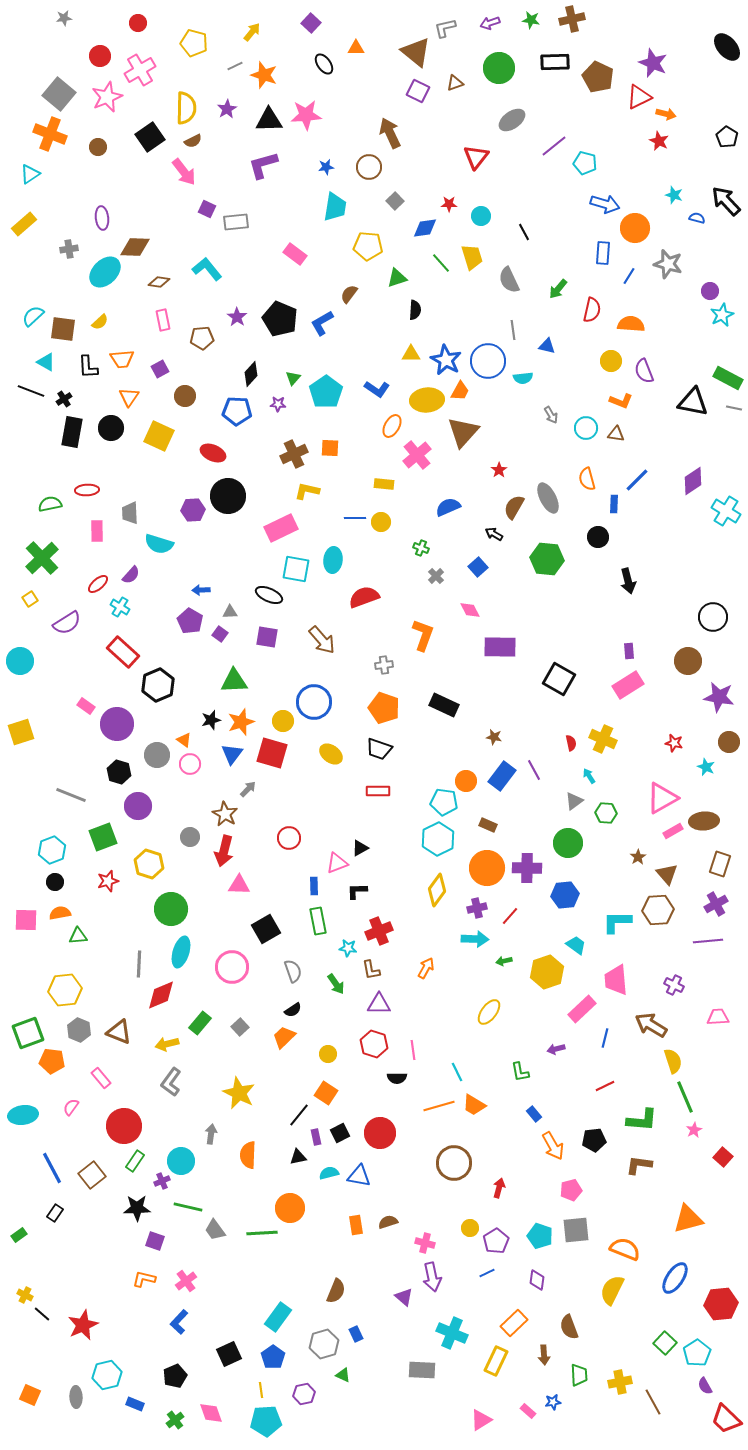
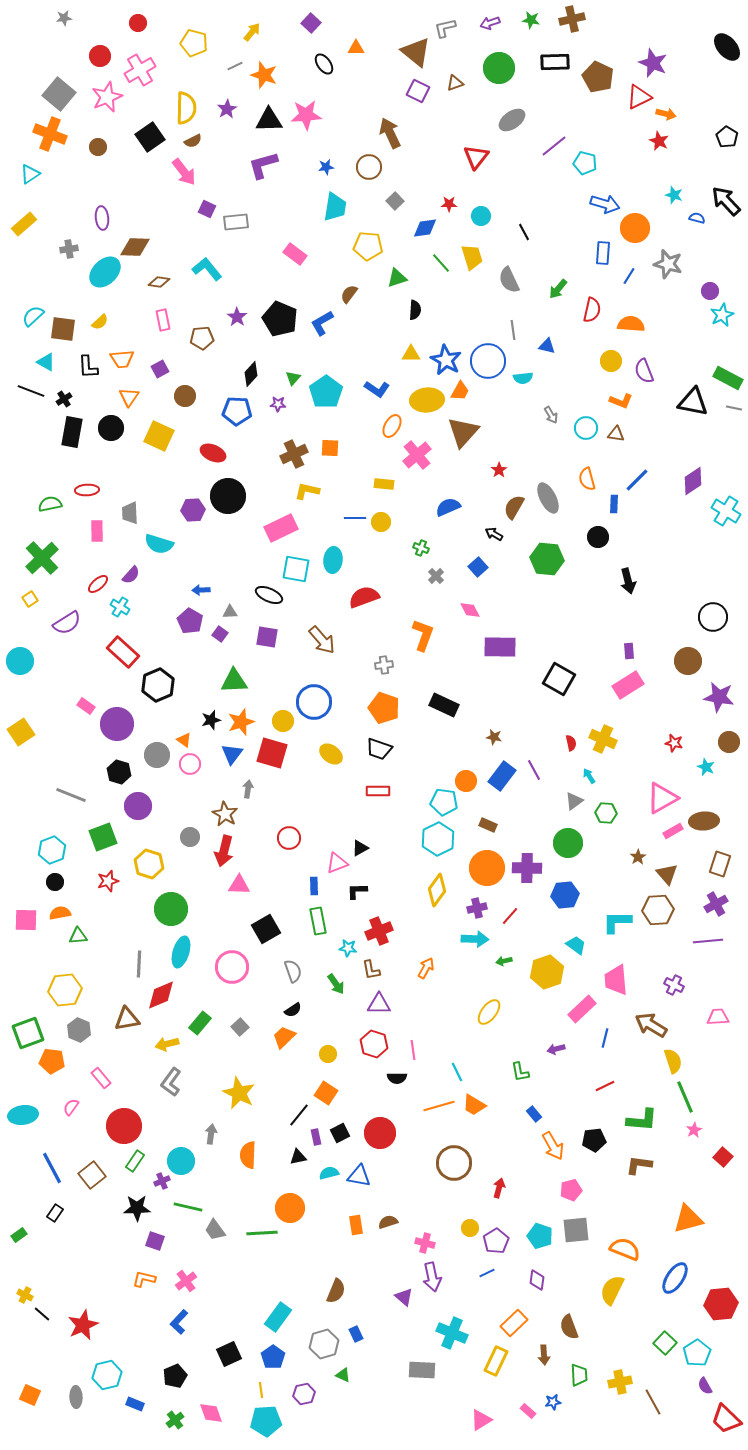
yellow square at (21, 732): rotated 16 degrees counterclockwise
gray arrow at (248, 789): rotated 36 degrees counterclockwise
brown triangle at (119, 1032): moved 8 px right, 13 px up; rotated 32 degrees counterclockwise
